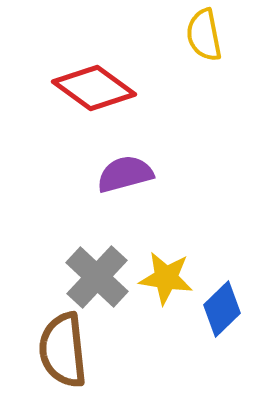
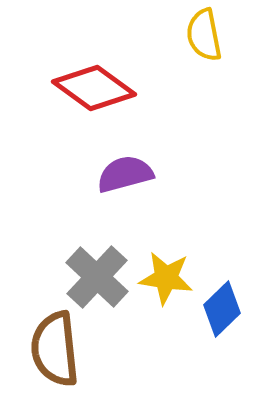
brown semicircle: moved 8 px left, 1 px up
